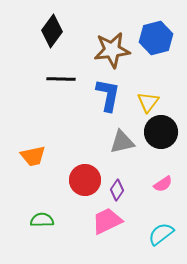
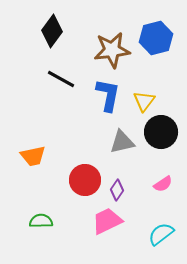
black line: rotated 28 degrees clockwise
yellow triangle: moved 4 px left, 1 px up
green semicircle: moved 1 px left, 1 px down
